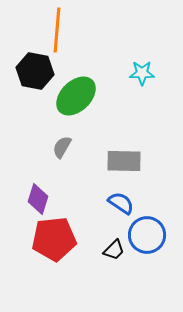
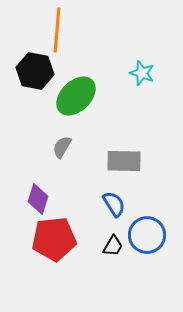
cyan star: rotated 20 degrees clockwise
blue semicircle: moved 7 px left, 1 px down; rotated 24 degrees clockwise
black trapezoid: moved 1 px left, 4 px up; rotated 15 degrees counterclockwise
